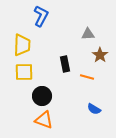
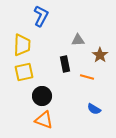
gray triangle: moved 10 px left, 6 px down
yellow square: rotated 12 degrees counterclockwise
